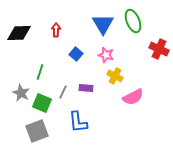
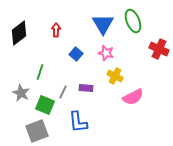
black diamond: rotated 35 degrees counterclockwise
pink star: moved 2 px up
green square: moved 3 px right, 2 px down
